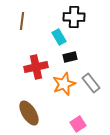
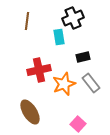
black cross: moved 1 px left, 1 px down; rotated 25 degrees counterclockwise
brown line: moved 5 px right
cyan rectangle: rotated 21 degrees clockwise
black rectangle: moved 13 px right
red cross: moved 3 px right, 3 px down
brown ellipse: moved 1 px right, 1 px up
pink square: rotated 14 degrees counterclockwise
